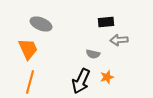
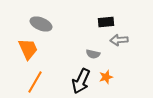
orange star: moved 1 px left
orange line: moved 5 px right; rotated 15 degrees clockwise
